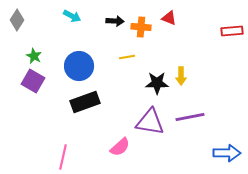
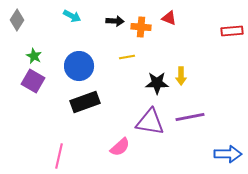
blue arrow: moved 1 px right, 1 px down
pink line: moved 4 px left, 1 px up
